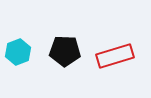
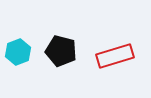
black pentagon: moved 4 px left; rotated 12 degrees clockwise
